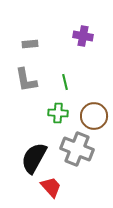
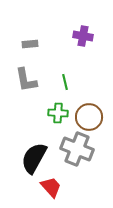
brown circle: moved 5 px left, 1 px down
